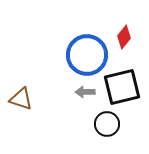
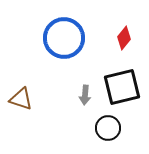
red diamond: moved 1 px down
blue circle: moved 23 px left, 17 px up
gray arrow: moved 3 px down; rotated 84 degrees counterclockwise
black circle: moved 1 px right, 4 px down
